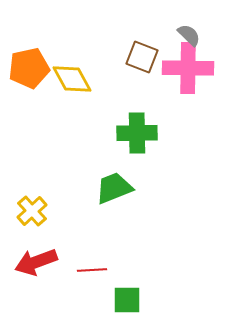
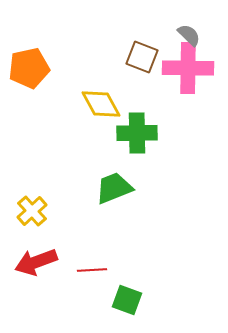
yellow diamond: moved 29 px right, 25 px down
green square: rotated 20 degrees clockwise
